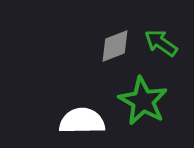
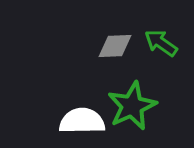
gray diamond: rotated 18 degrees clockwise
green star: moved 11 px left, 5 px down; rotated 18 degrees clockwise
